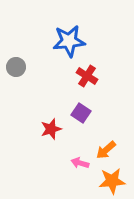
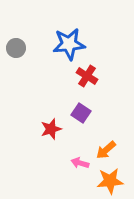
blue star: moved 3 px down
gray circle: moved 19 px up
orange star: moved 2 px left
